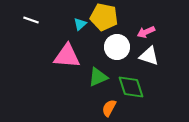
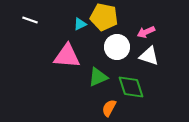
white line: moved 1 px left
cyan triangle: rotated 16 degrees clockwise
